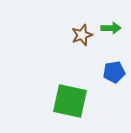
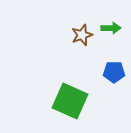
blue pentagon: rotated 10 degrees clockwise
green square: rotated 12 degrees clockwise
